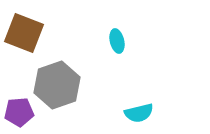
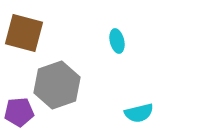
brown square: rotated 6 degrees counterclockwise
